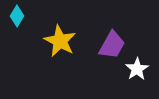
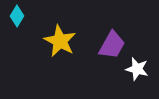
white star: rotated 25 degrees counterclockwise
